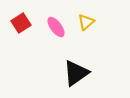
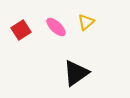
red square: moved 7 px down
pink ellipse: rotated 10 degrees counterclockwise
